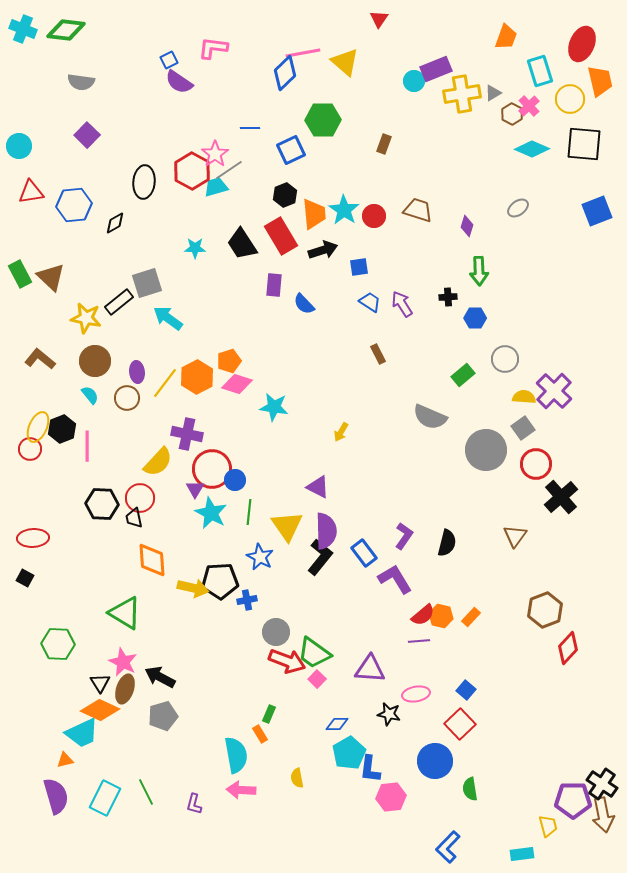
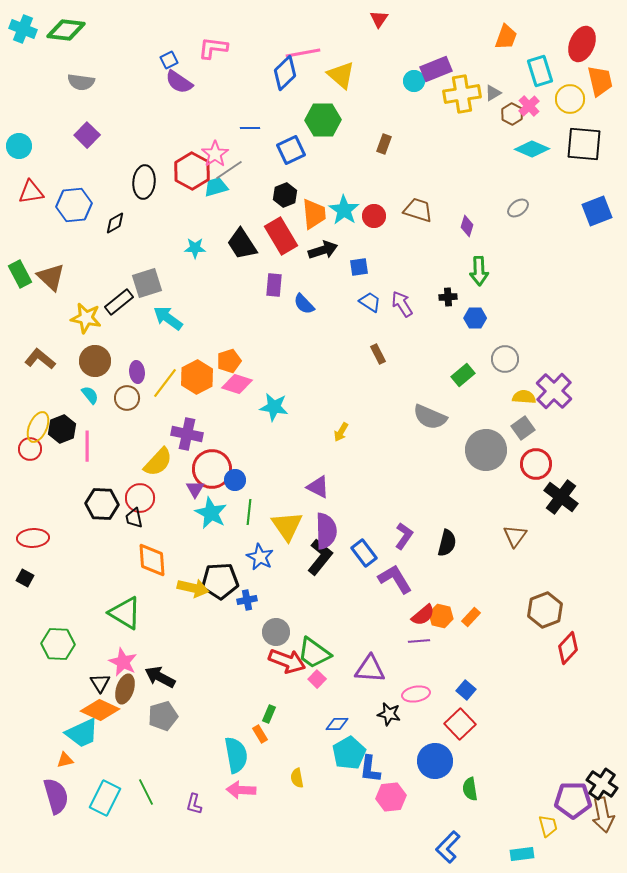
yellow triangle at (345, 62): moved 4 px left, 13 px down
black cross at (561, 497): rotated 12 degrees counterclockwise
